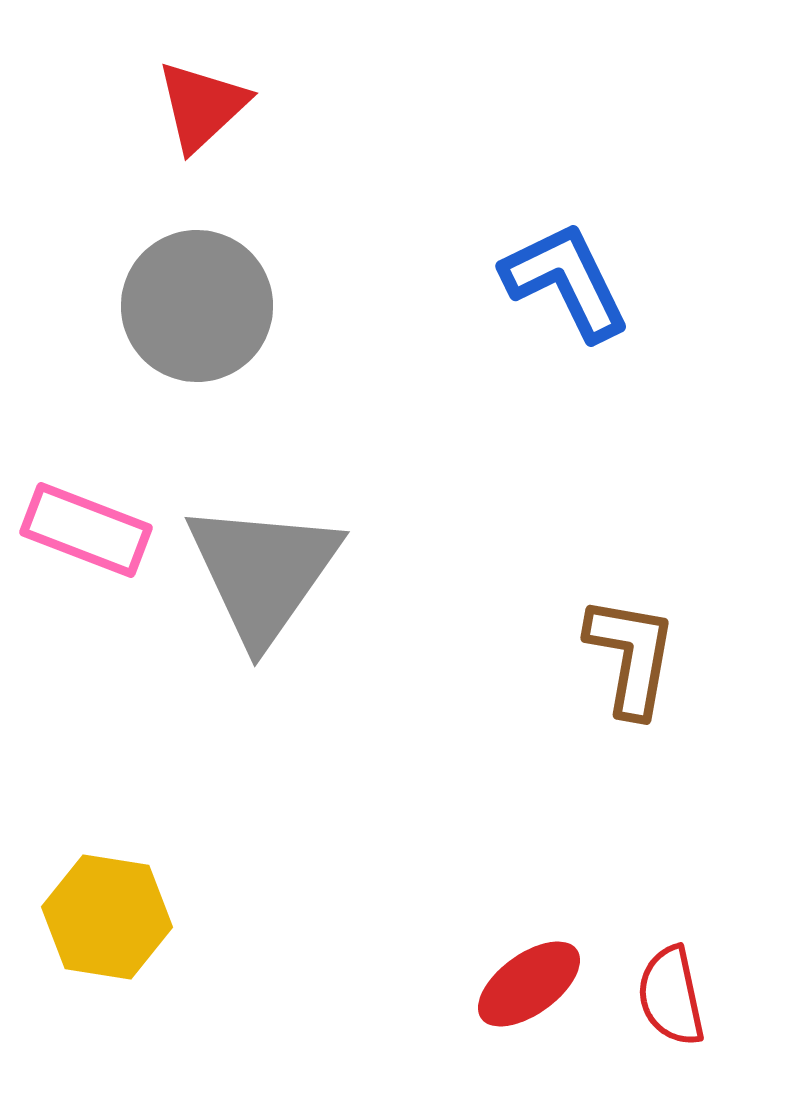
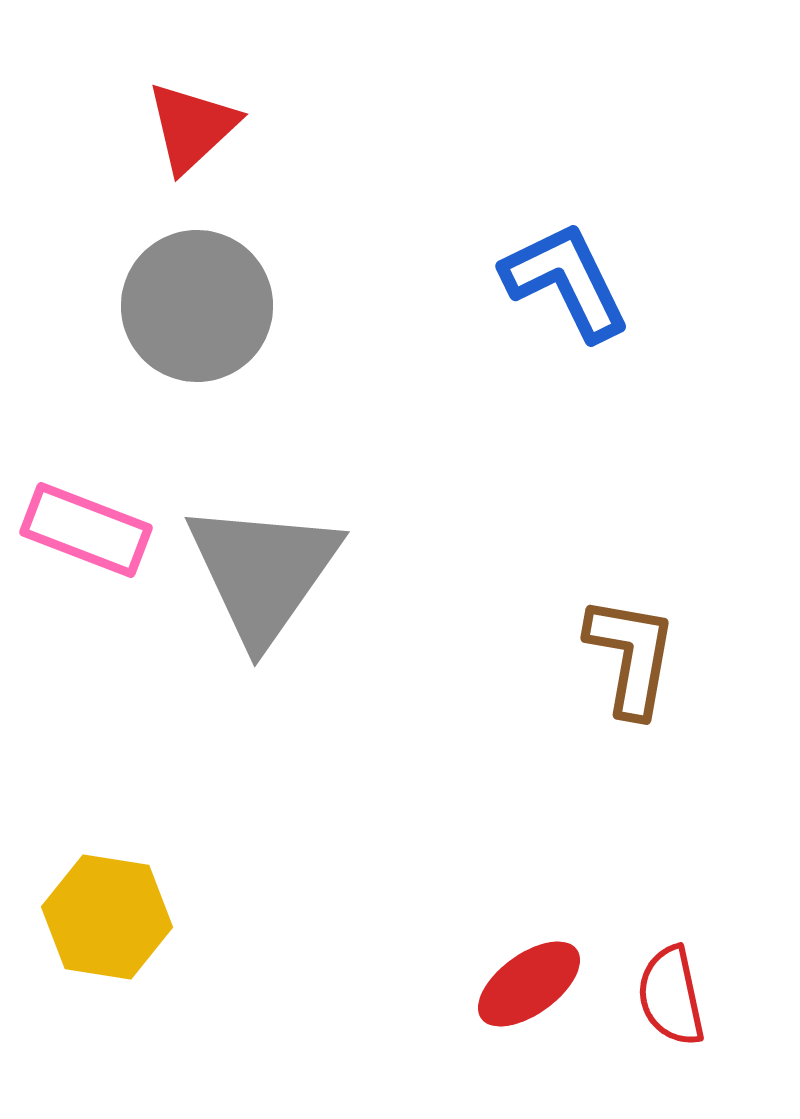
red triangle: moved 10 px left, 21 px down
